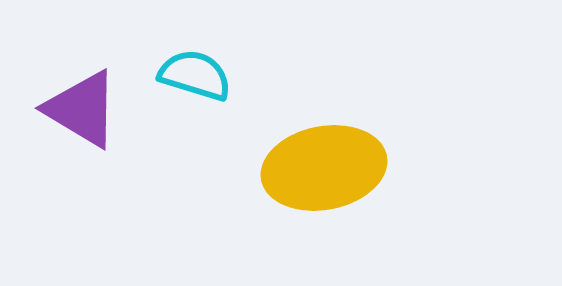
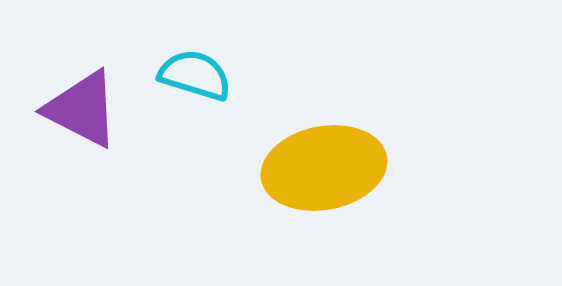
purple triangle: rotated 4 degrees counterclockwise
